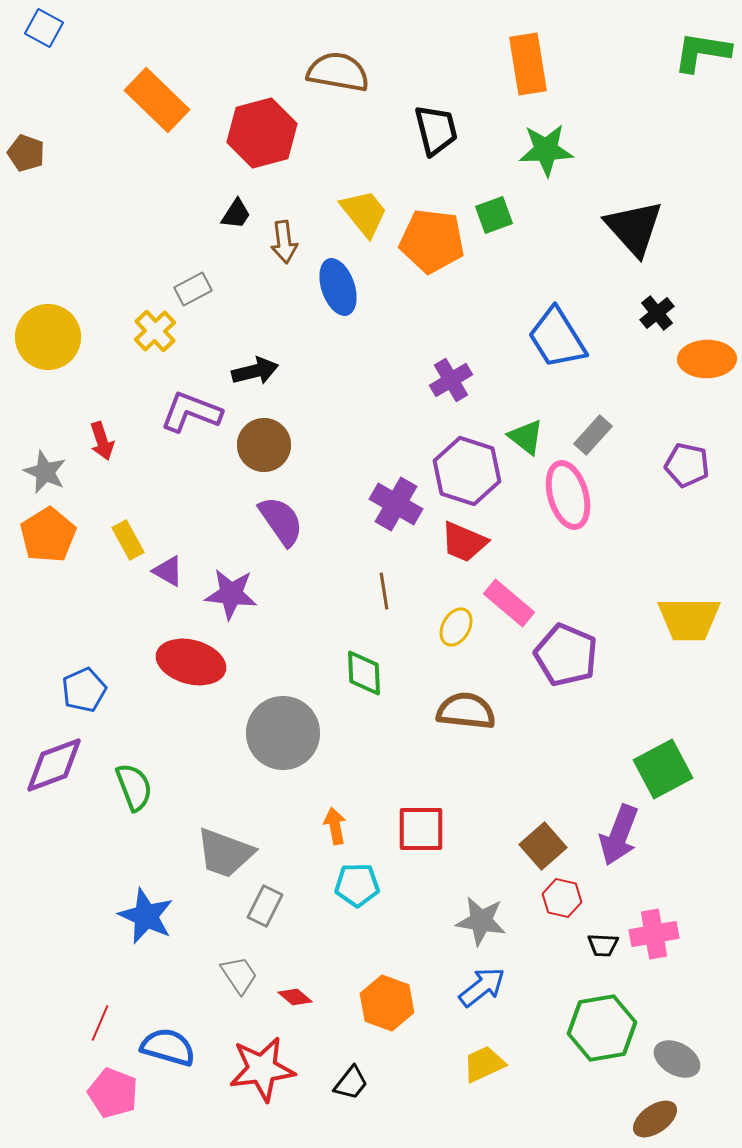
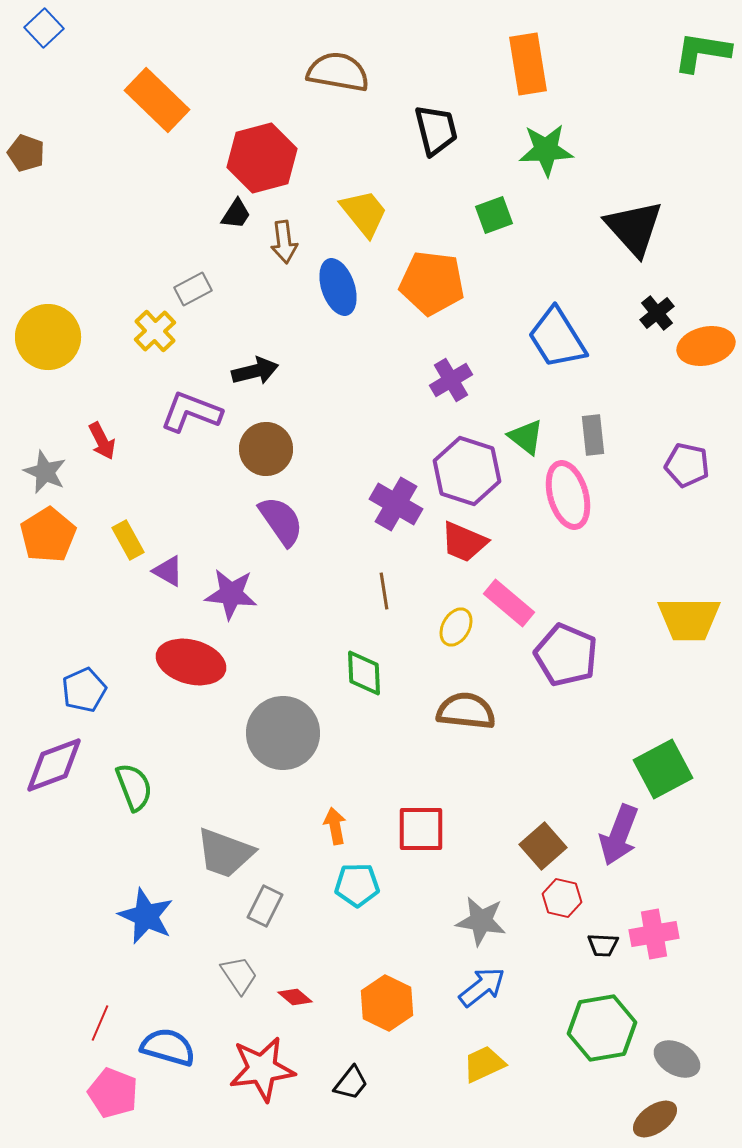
blue square at (44, 28): rotated 18 degrees clockwise
red hexagon at (262, 133): moved 25 px down
orange pentagon at (432, 241): moved 42 px down
orange ellipse at (707, 359): moved 1 px left, 13 px up; rotated 12 degrees counterclockwise
gray rectangle at (593, 435): rotated 48 degrees counterclockwise
red arrow at (102, 441): rotated 9 degrees counterclockwise
brown circle at (264, 445): moved 2 px right, 4 px down
orange hexagon at (387, 1003): rotated 6 degrees clockwise
